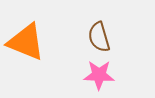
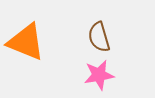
pink star: rotated 12 degrees counterclockwise
